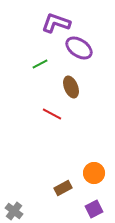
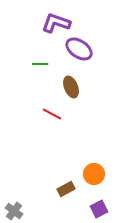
purple ellipse: moved 1 px down
green line: rotated 28 degrees clockwise
orange circle: moved 1 px down
brown rectangle: moved 3 px right, 1 px down
purple square: moved 5 px right
